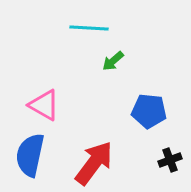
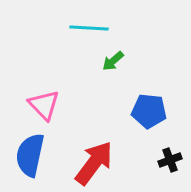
pink triangle: rotated 16 degrees clockwise
